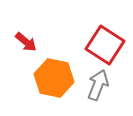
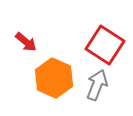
orange hexagon: rotated 12 degrees clockwise
gray arrow: moved 1 px left
